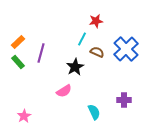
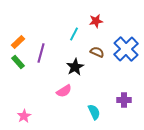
cyan line: moved 8 px left, 5 px up
